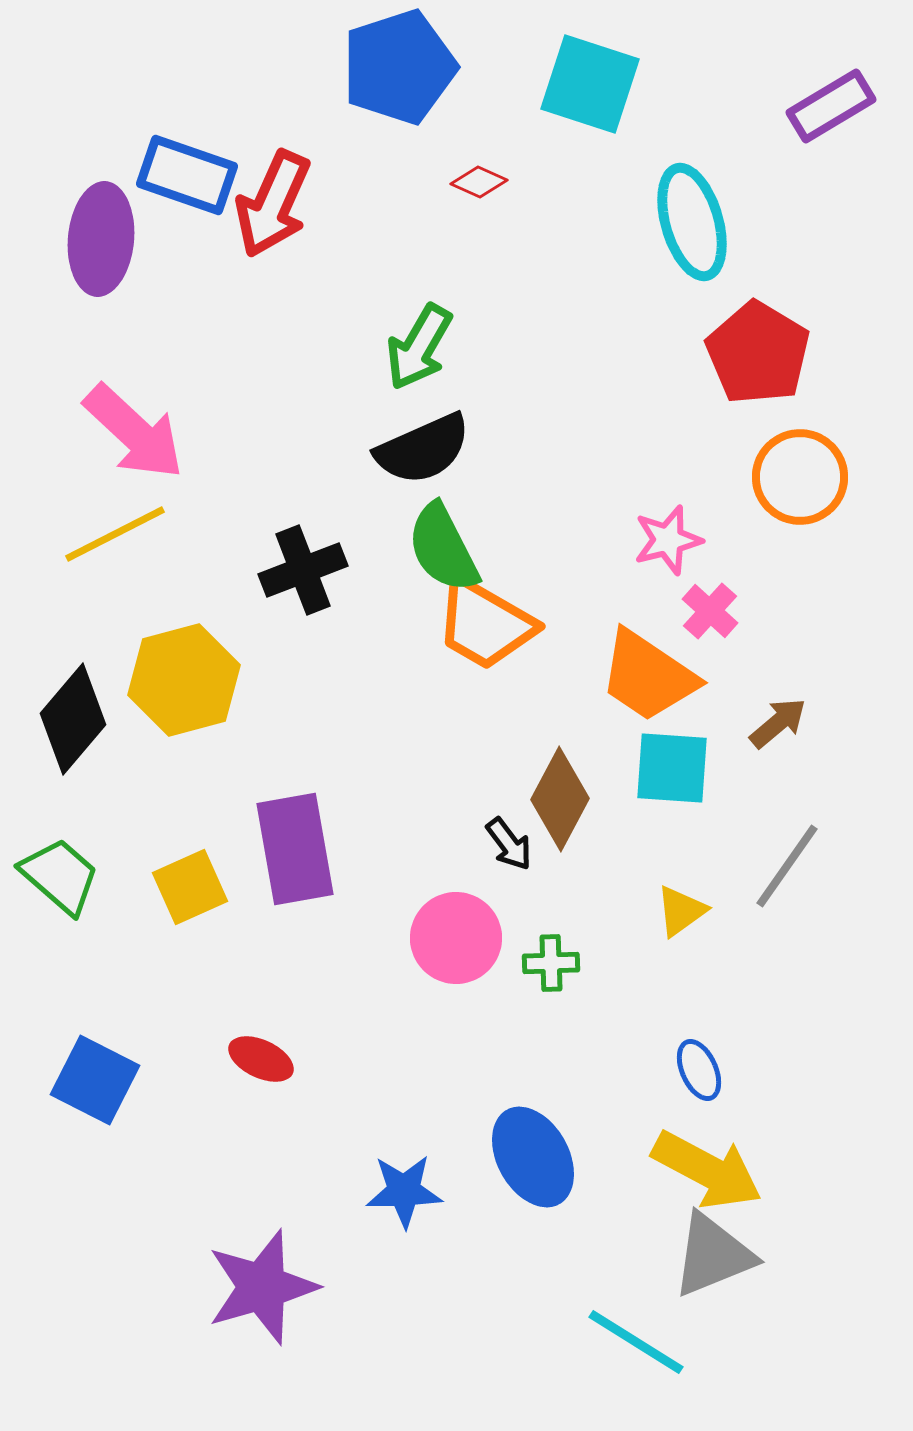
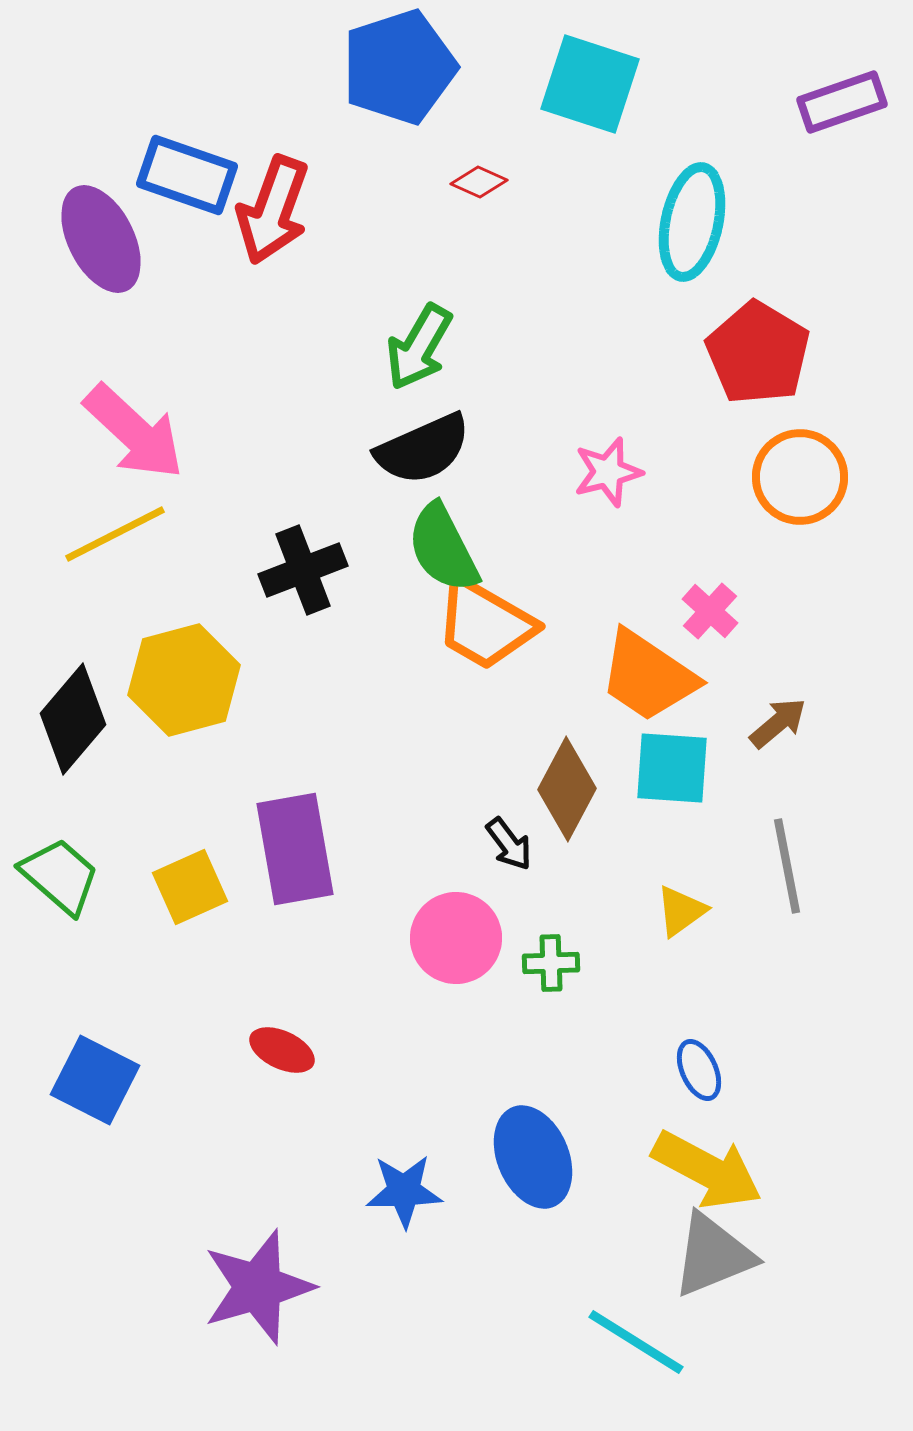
purple rectangle at (831, 106): moved 11 px right, 4 px up; rotated 12 degrees clockwise
red arrow at (273, 204): moved 6 px down; rotated 4 degrees counterclockwise
cyan ellipse at (692, 222): rotated 28 degrees clockwise
purple ellipse at (101, 239): rotated 32 degrees counterclockwise
pink star at (668, 540): moved 60 px left, 68 px up
brown diamond at (560, 799): moved 7 px right, 10 px up
gray line at (787, 866): rotated 46 degrees counterclockwise
red ellipse at (261, 1059): moved 21 px right, 9 px up
blue ellipse at (533, 1157): rotated 6 degrees clockwise
purple star at (262, 1287): moved 4 px left
